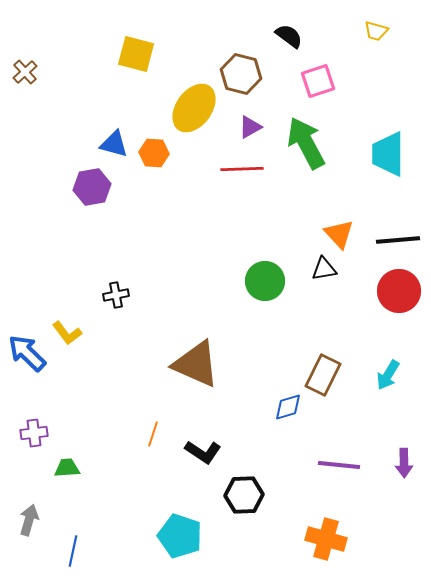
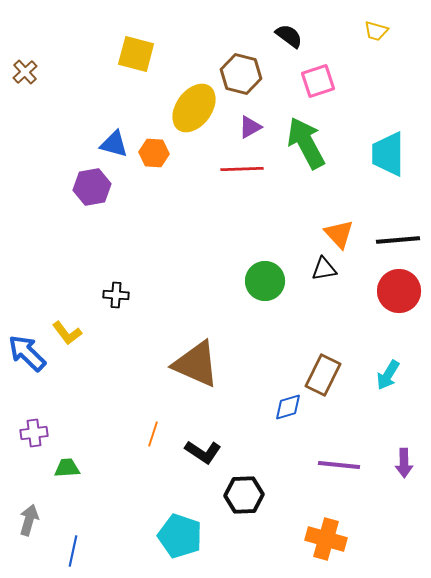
black cross: rotated 15 degrees clockwise
